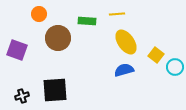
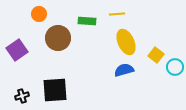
yellow ellipse: rotated 10 degrees clockwise
purple square: rotated 35 degrees clockwise
